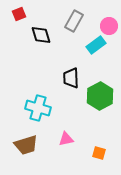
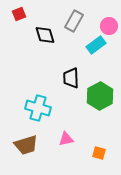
black diamond: moved 4 px right
